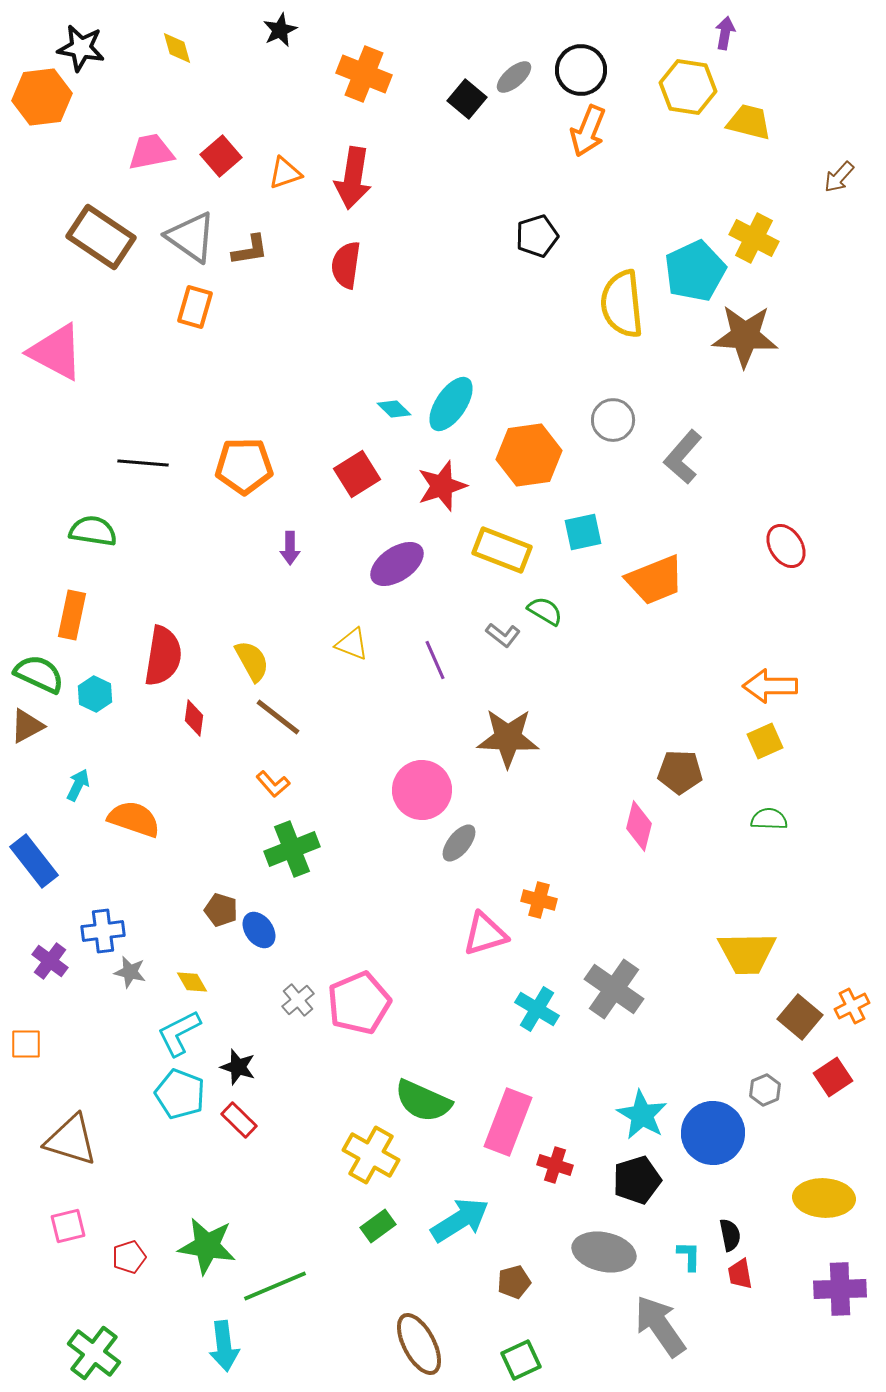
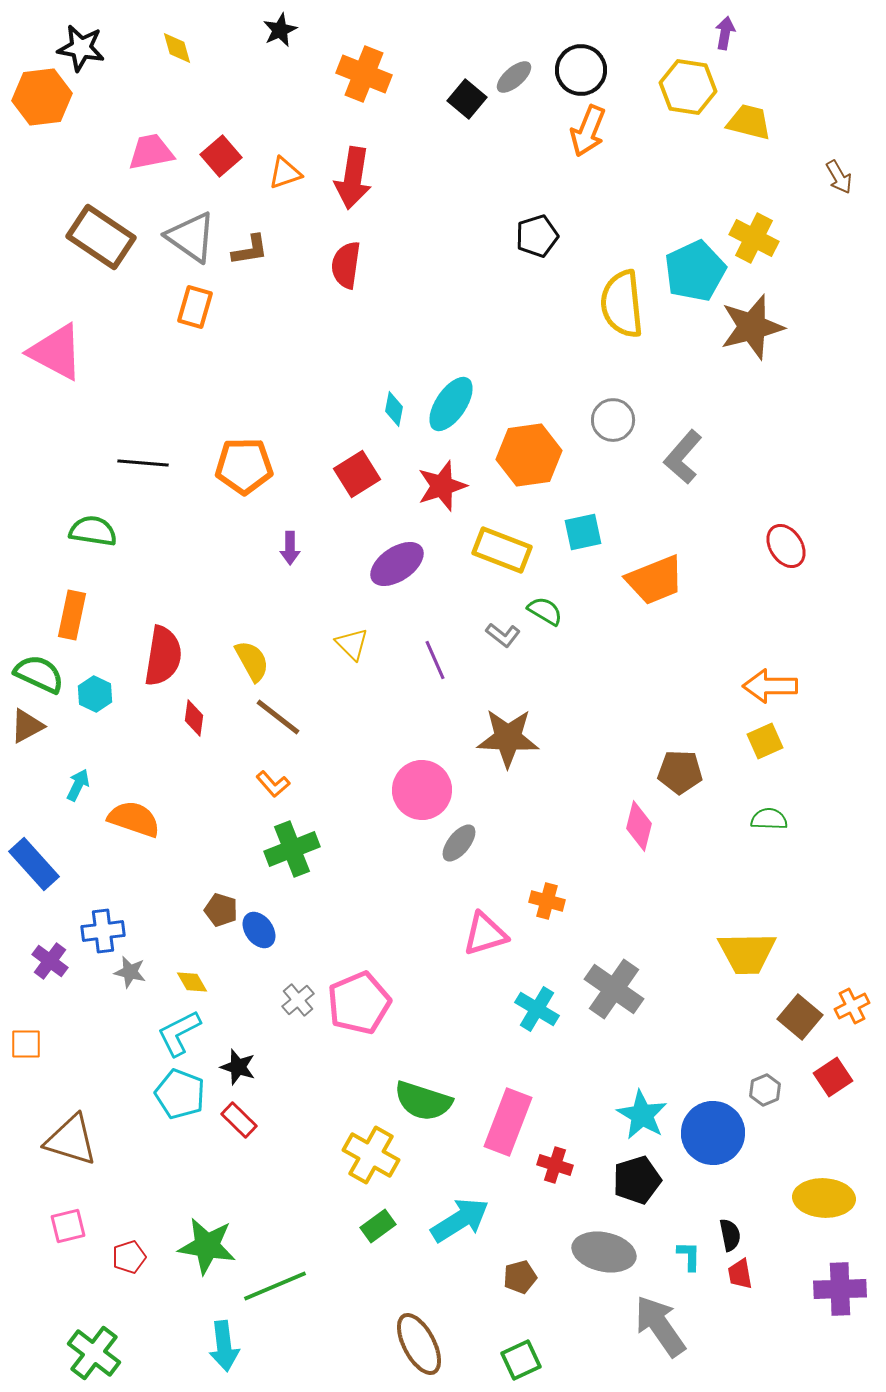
brown arrow at (839, 177): rotated 72 degrees counterclockwise
brown star at (745, 336): moved 7 px right, 9 px up; rotated 18 degrees counterclockwise
cyan diamond at (394, 409): rotated 56 degrees clockwise
yellow triangle at (352, 644): rotated 24 degrees clockwise
blue rectangle at (34, 861): moved 3 px down; rotated 4 degrees counterclockwise
orange cross at (539, 900): moved 8 px right, 1 px down
green semicircle at (423, 1101): rotated 6 degrees counterclockwise
brown pentagon at (514, 1282): moved 6 px right, 5 px up
